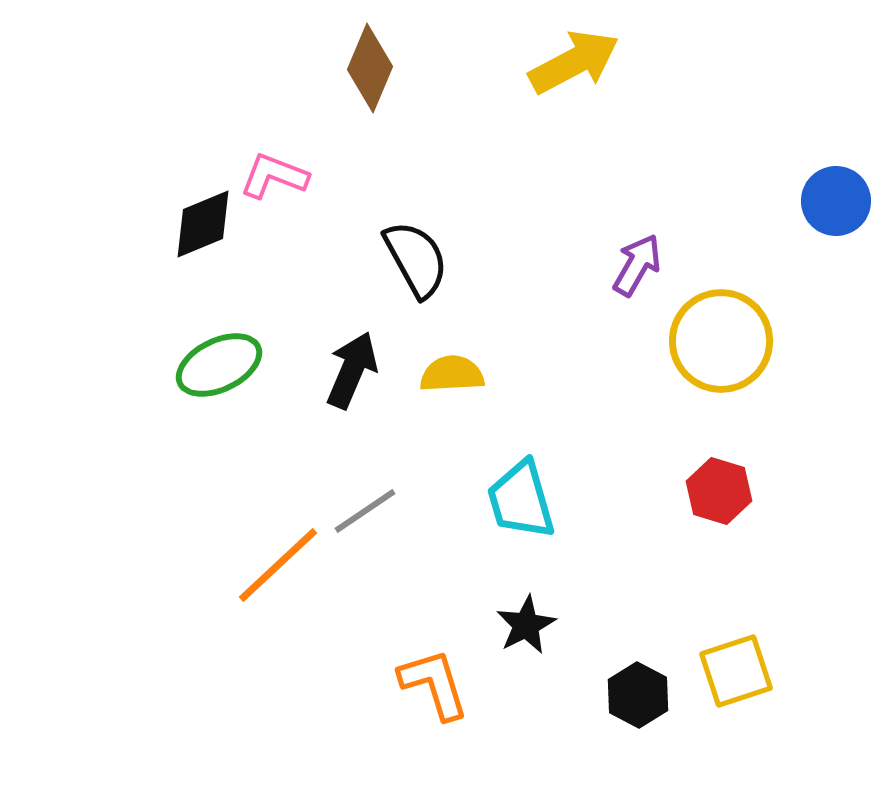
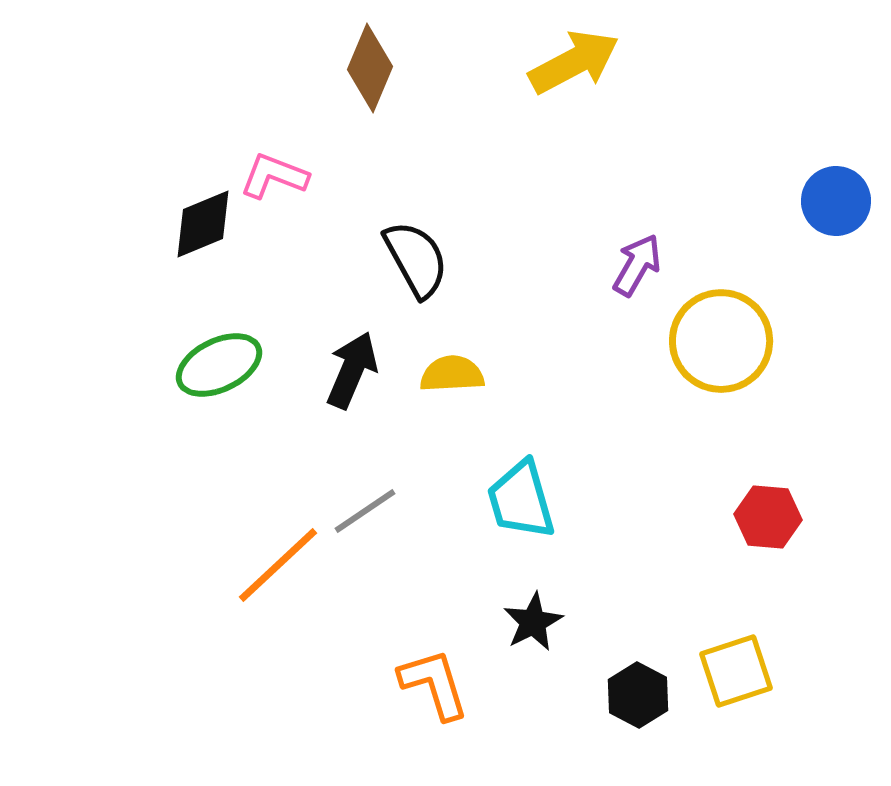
red hexagon: moved 49 px right, 26 px down; rotated 12 degrees counterclockwise
black star: moved 7 px right, 3 px up
